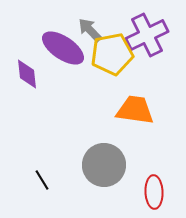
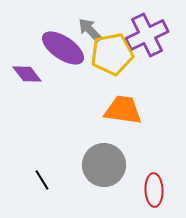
purple diamond: rotated 32 degrees counterclockwise
orange trapezoid: moved 12 px left
red ellipse: moved 2 px up
